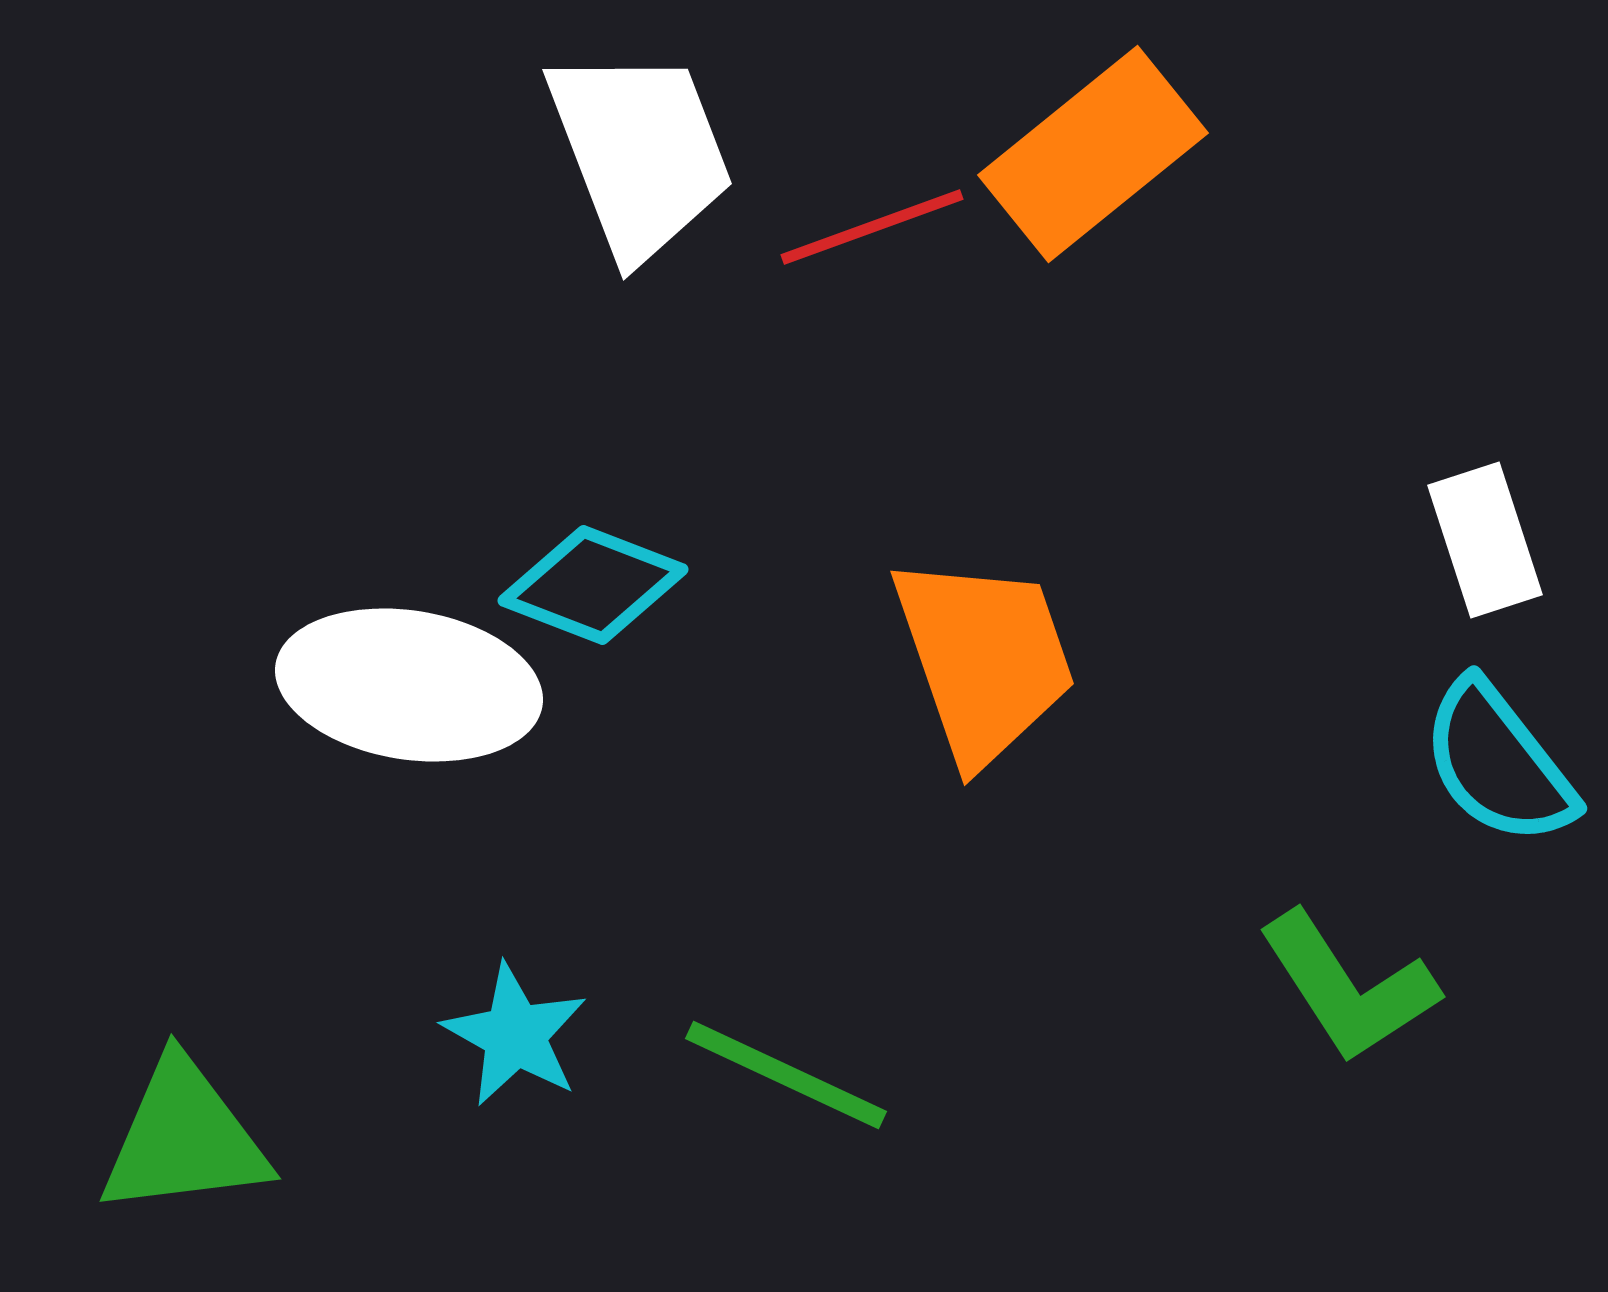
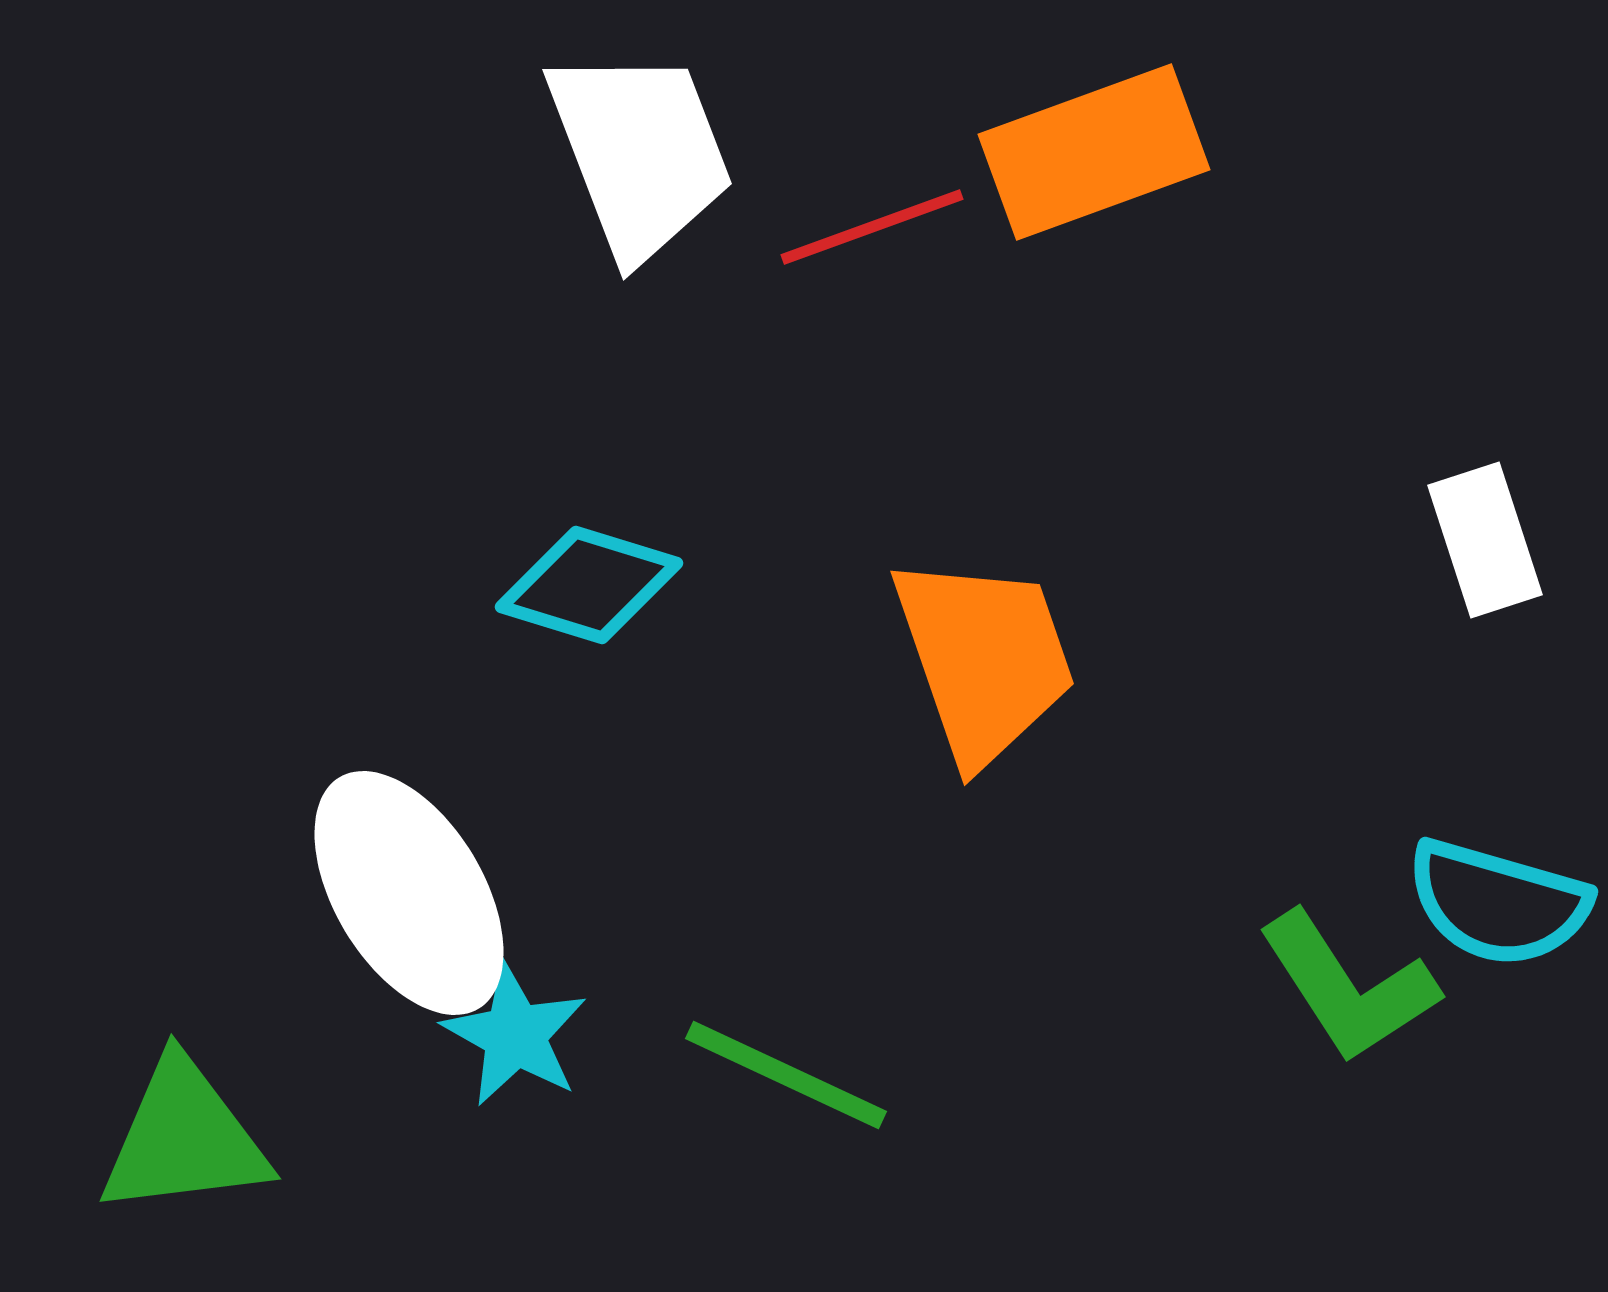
orange rectangle: moved 1 px right, 2 px up; rotated 19 degrees clockwise
cyan diamond: moved 4 px left; rotated 4 degrees counterclockwise
white ellipse: moved 208 px down; rotated 50 degrees clockwise
cyan semicircle: moved 140 px down; rotated 36 degrees counterclockwise
